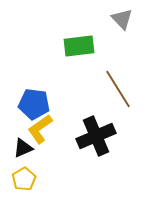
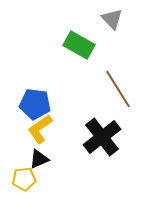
gray triangle: moved 10 px left
green rectangle: moved 1 px up; rotated 36 degrees clockwise
blue pentagon: moved 1 px right
black cross: moved 6 px right, 1 px down; rotated 15 degrees counterclockwise
black triangle: moved 16 px right, 11 px down
yellow pentagon: rotated 25 degrees clockwise
